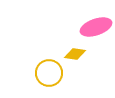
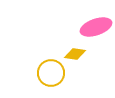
yellow circle: moved 2 px right
